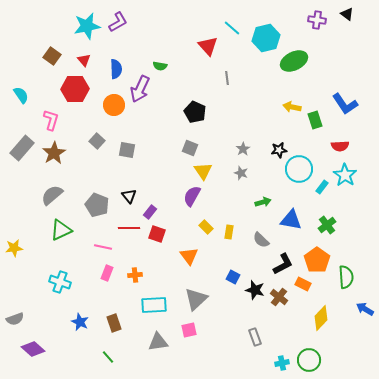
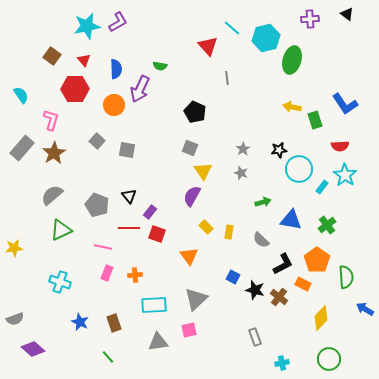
purple cross at (317, 20): moved 7 px left, 1 px up; rotated 12 degrees counterclockwise
green ellipse at (294, 61): moved 2 px left, 1 px up; rotated 48 degrees counterclockwise
green circle at (309, 360): moved 20 px right, 1 px up
